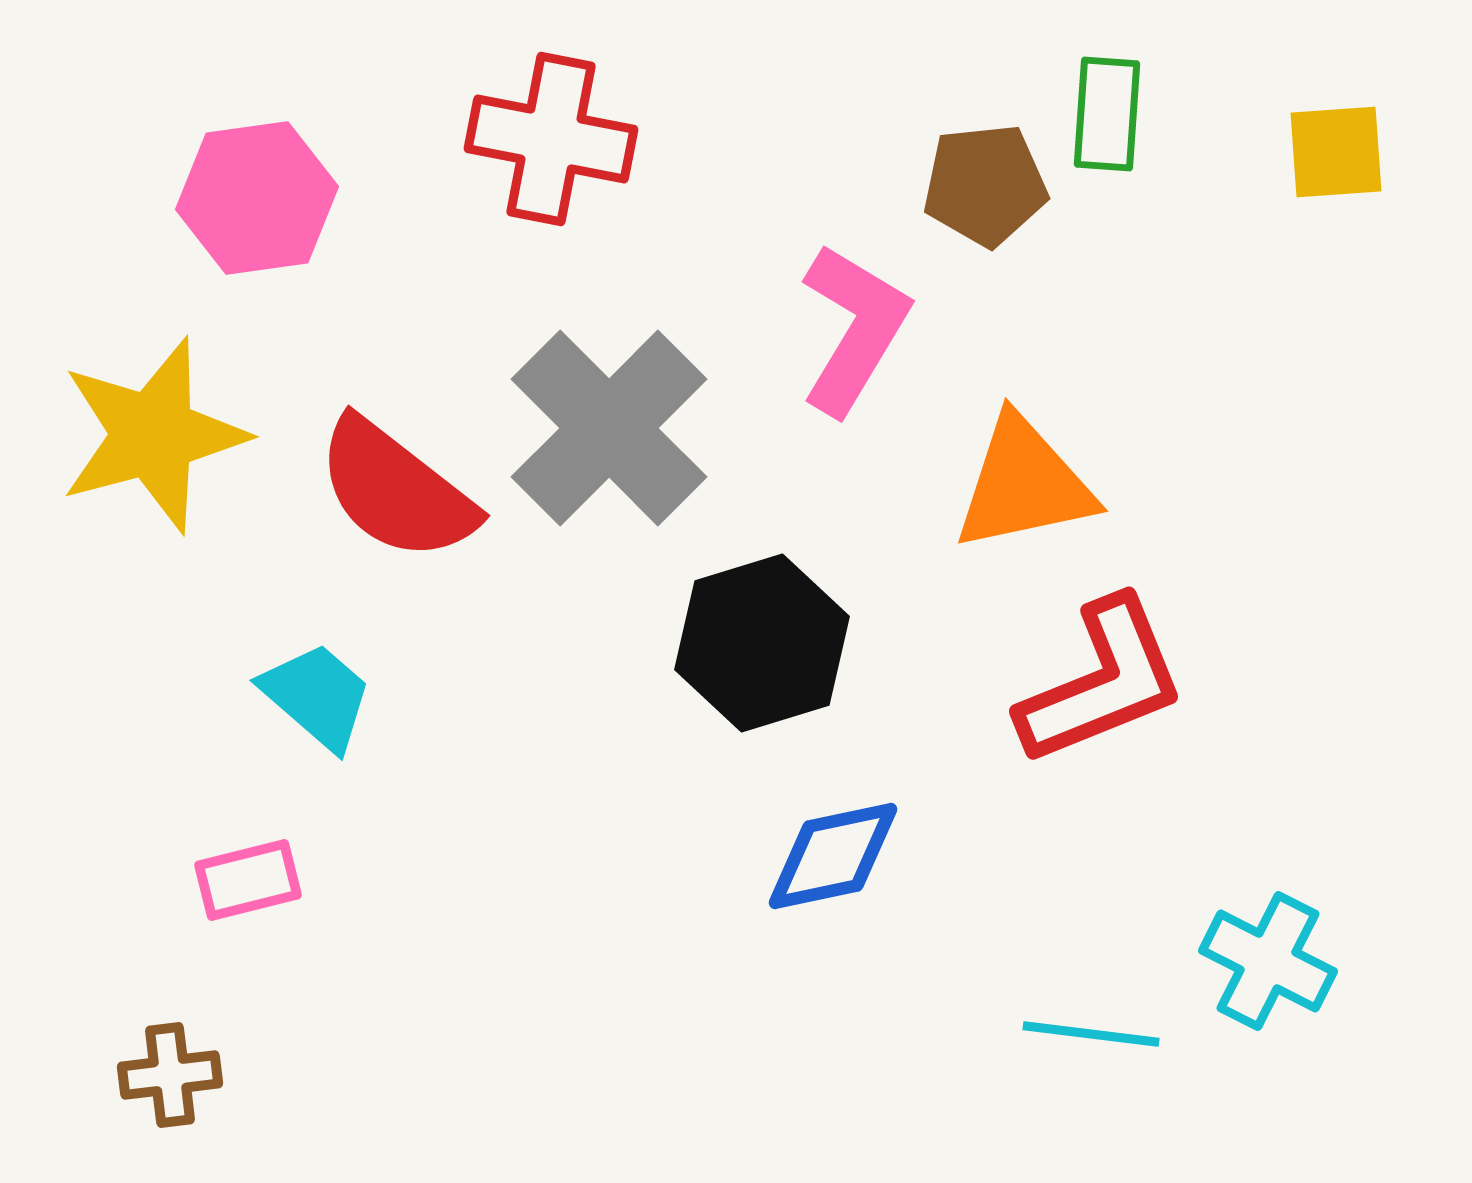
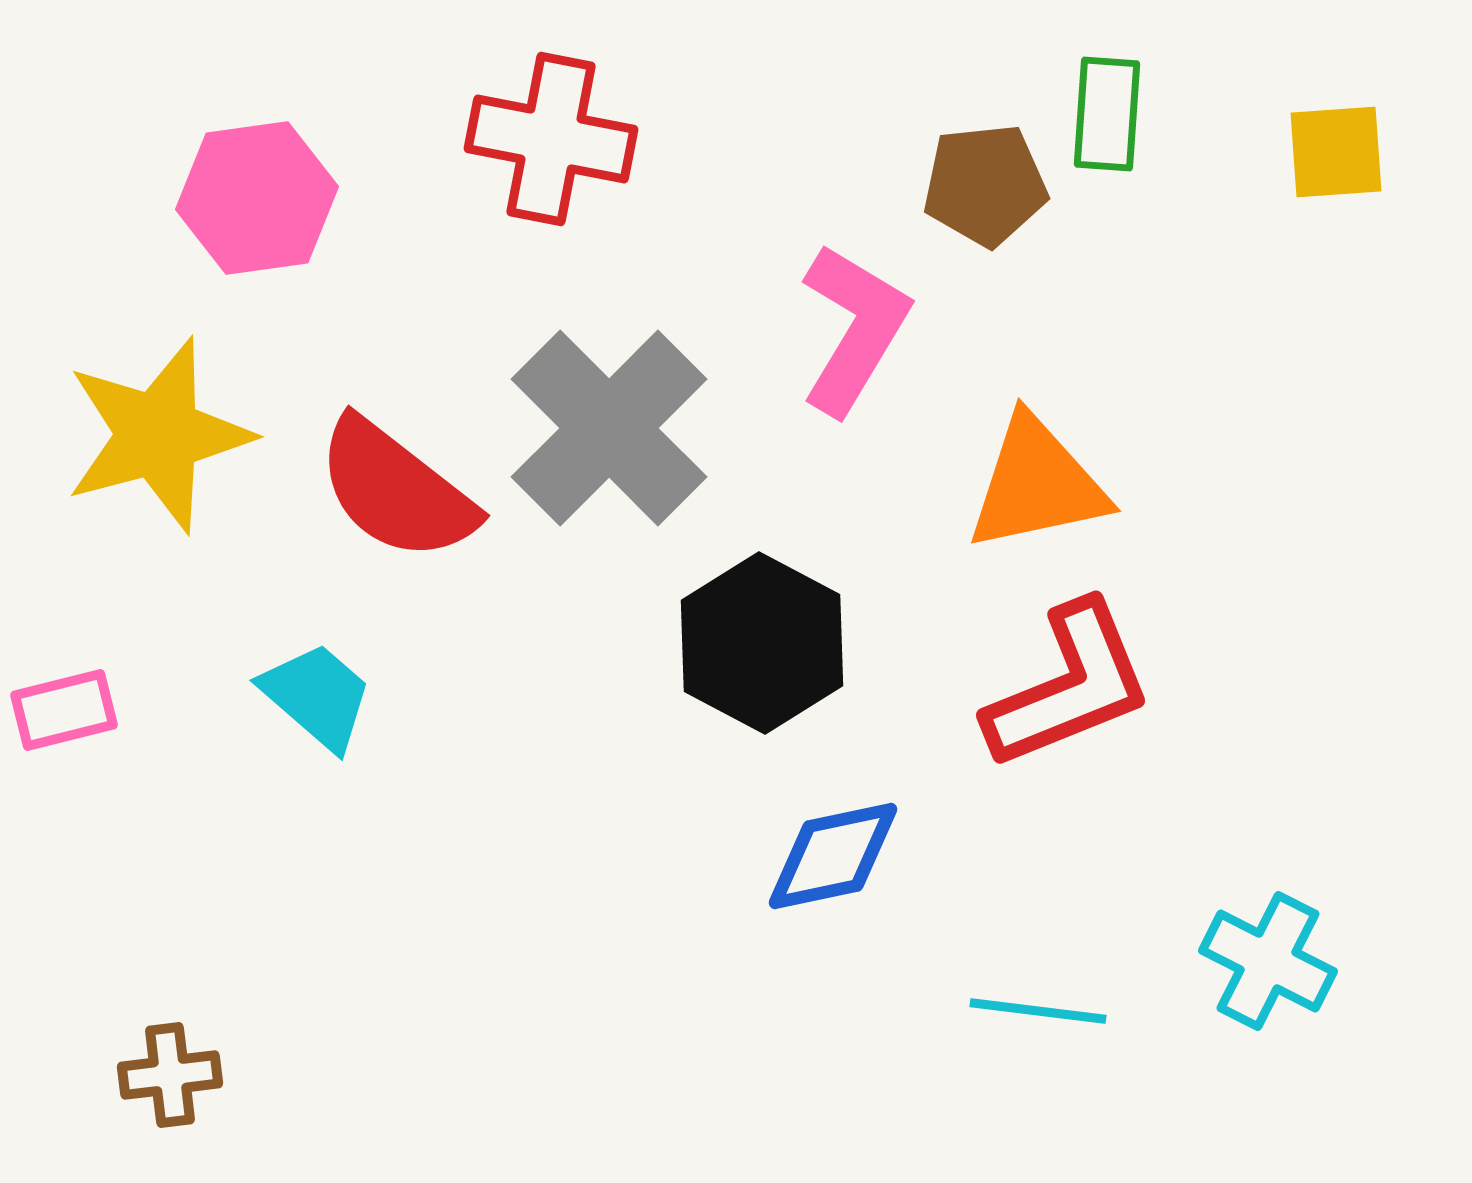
yellow star: moved 5 px right
orange triangle: moved 13 px right
black hexagon: rotated 15 degrees counterclockwise
red L-shape: moved 33 px left, 4 px down
pink rectangle: moved 184 px left, 170 px up
cyan line: moved 53 px left, 23 px up
